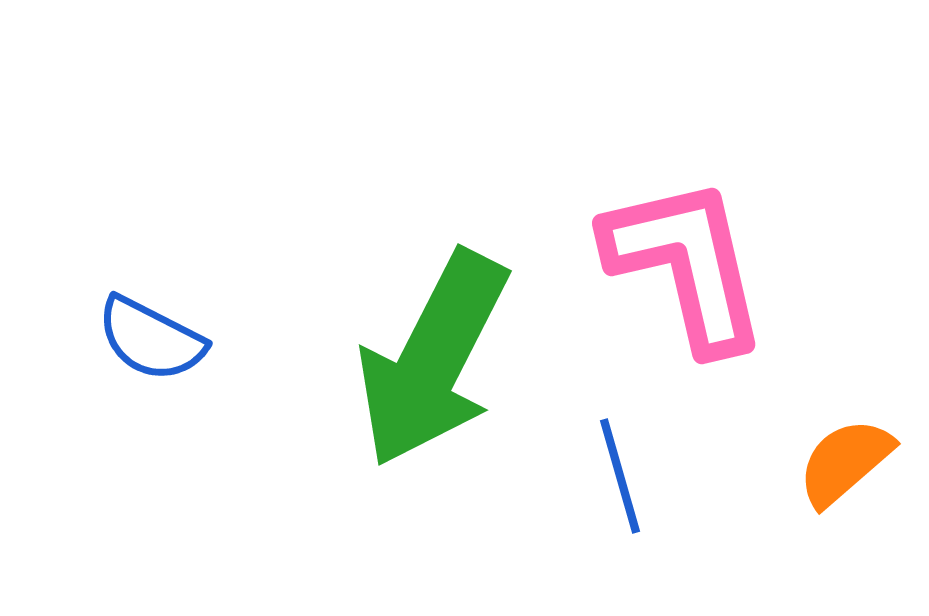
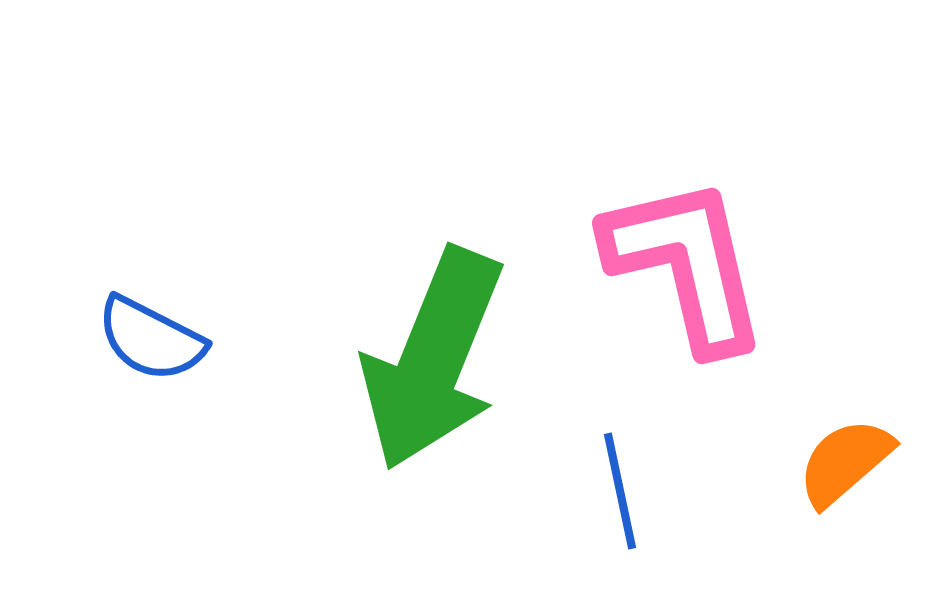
green arrow: rotated 5 degrees counterclockwise
blue line: moved 15 px down; rotated 4 degrees clockwise
